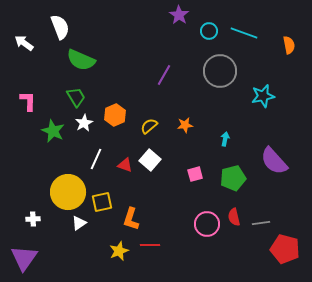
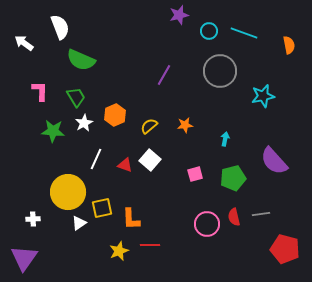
purple star: rotated 24 degrees clockwise
pink L-shape: moved 12 px right, 10 px up
green star: rotated 20 degrees counterclockwise
yellow square: moved 6 px down
orange L-shape: rotated 20 degrees counterclockwise
gray line: moved 9 px up
